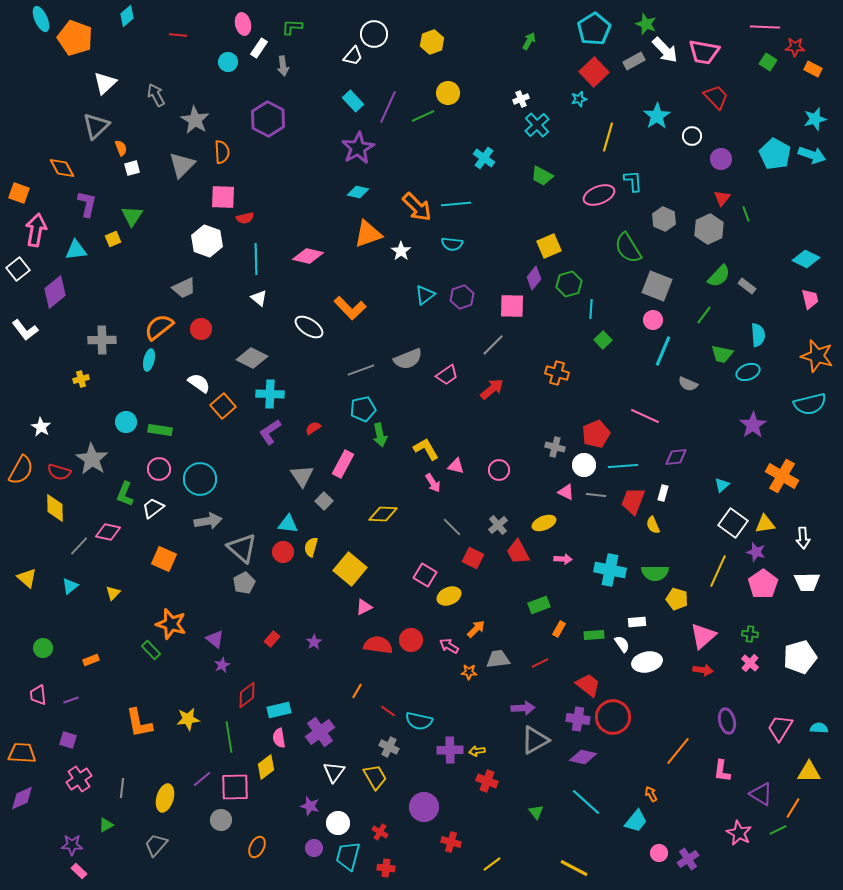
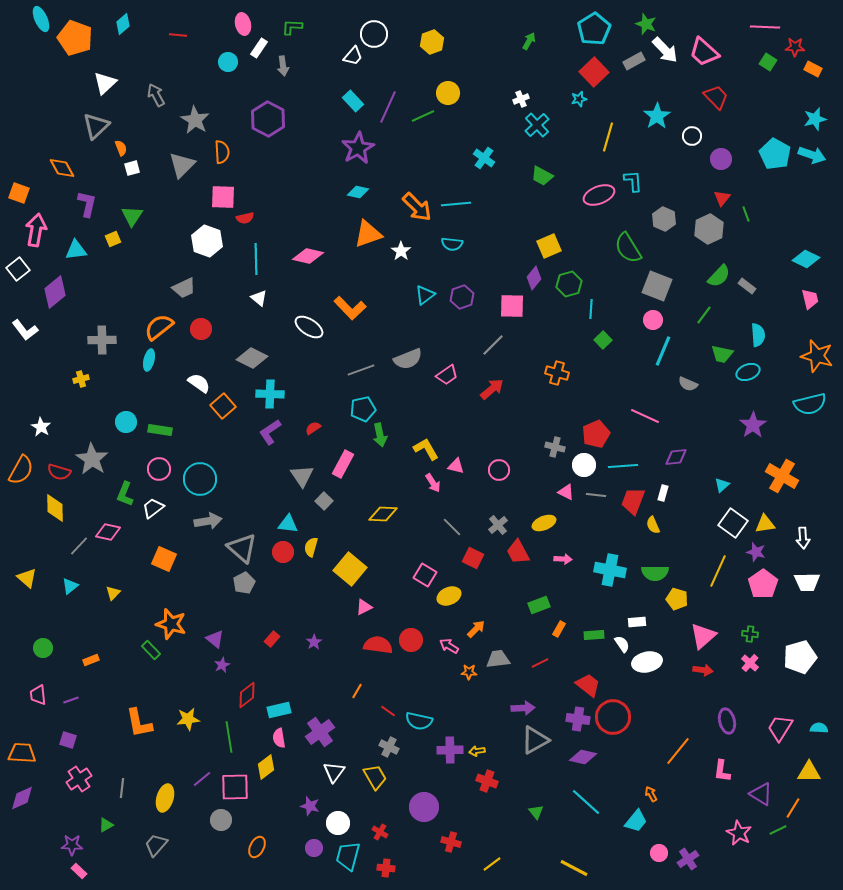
cyan diamond at (127, 16): moved 4 px left, 8 px down
pink trapezoid at (704, 52): rotated 32 degrees clockwise
